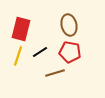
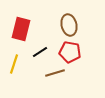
yellow line: moved 4 px left, 8 px down
